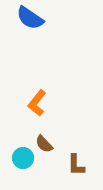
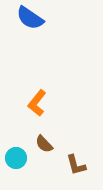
cyan circle: moved 7 px left
brown L-shape: rotated 15 degrees counterclockwise
